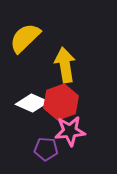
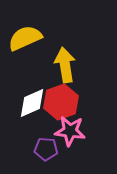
yellow semicircle: rotated 20 degrees clockwise
white diamond: rotated 48 degrees counterclockwise
pink star: rotated 12 degrees clockwise
